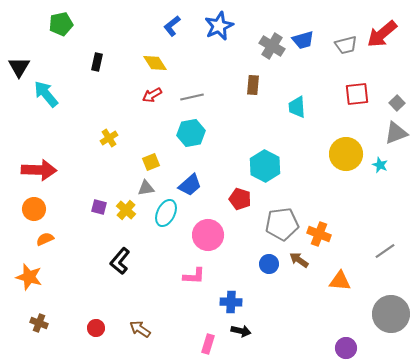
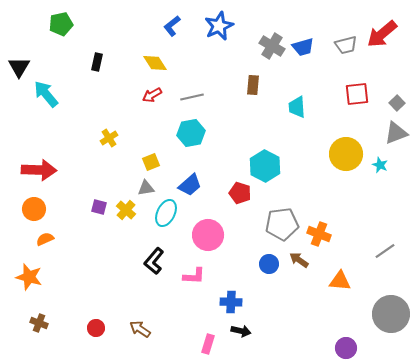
blue trapezoid at (303, 40): moved 7 px down
red pentagon at (240, 199): moved 6 px up
black L-shape at (120, 261): moved 34 px right
